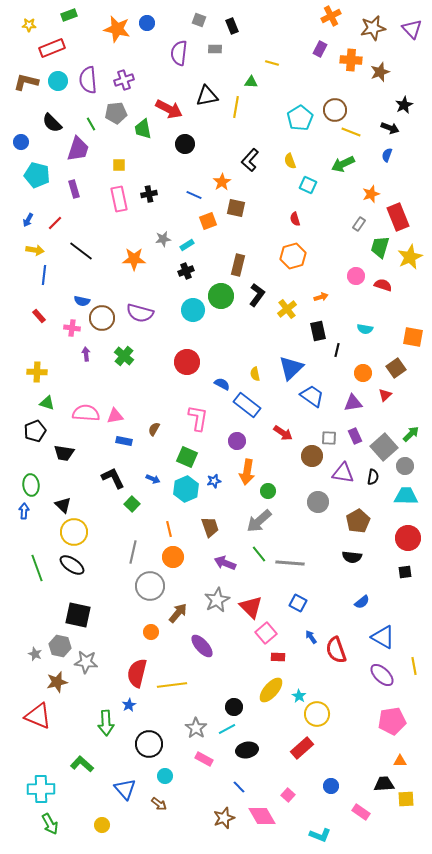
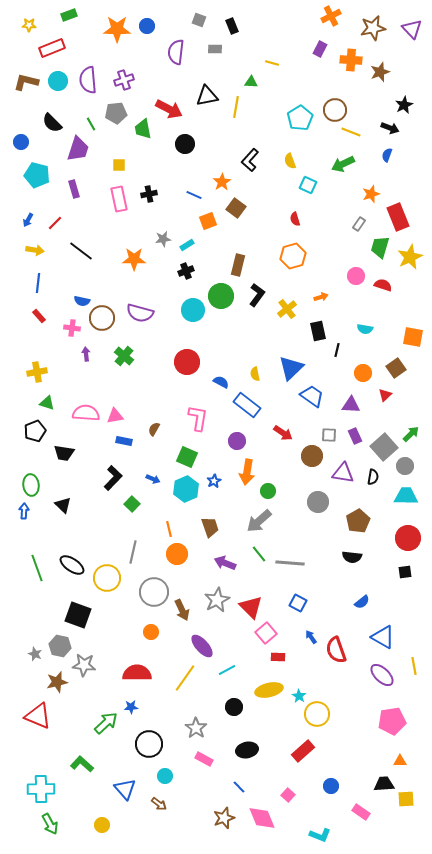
blue circle at (147, 23): moved 3 px down
orange star at (117, 29): rotated 12 degrees counterclockwise
purple semicircle at (179, 53): moved 3 px left, 1 px up
brown square at (236, 208): rotated 24 degrees clockwise
blue line at (44, 275): moved 6 px left, 8 px down
yellow cross at (37, 372): rotated 12 degrees counterclockwise
blue semicircle at (222, 384): moved 1 px left, 2 px up
purple triangle at (353, 403): moved 2 px left, 2 px down; rotated 12 degrees clockwise
gray square at (329, 438): moved 3 px up
black L-shape at (113, 478): rotated 70 degrees clockwise
blue star at (214, 481): rotated 16 degrees counterclockwise
yellow circle at (74, 532): moved 33 px right, 46 px down
orange circle at (173, 557): moved 4 px right, 3 px up
gray circle at (150, 586): moved 4 px right, 6 px down
brown arrow at (178, 613): moved 4 px right, 3 px up; rotated 115 degrees clockwise
black square at (78, 615): rotated 8 degrees clockwise
gray star at (86, 662): moved 2 px left, 3 px down
red semicircle at (137, 673): rotated 76 degrees clockwise
yellow line at (172, 685): moved 13 px right, 7 px up; rotated 48 degrees counterclockwise
yellow ellipse at (271, 690): moved 2 px left; rotated 36 degrees clockwise
blue star at (129, 705): moved 2 px right, 2 px down; rotated 24 degrees clockwise
green arrow at (106, 723): rotated 130 degrees counterclockwise
cyan line at (227, 729): moved 59 px up
red rectangle at (302, 748): moved 1 px right, 3 px down
pink diamond at (262, 816): moved 2 px down; rotated 8 degrees clockwise
